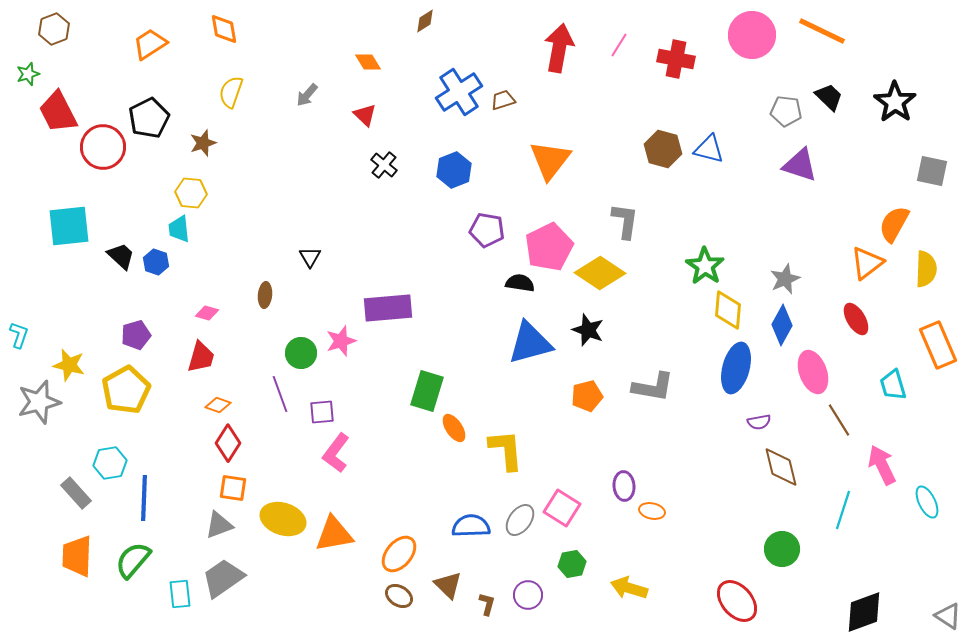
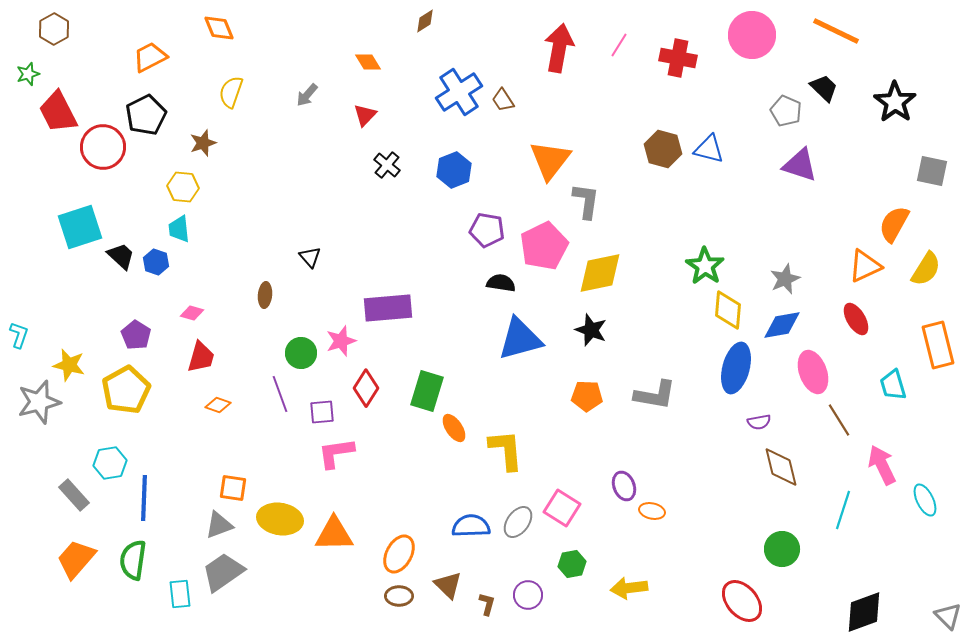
brown hexagon at (54, 29): rotated 8 degrees counterclockwise
orange diamond at (224, 29): moved 5 px left, 1 px up; rotated 12 degrees counterclockwise
orange line at (822, 31): moved 14 px right
orange trapezoid at (150, 44): moved 13 px down; rotated 6 degrees clockwise
red cross at (676, 59): moved 2 px right, 1 px up
black trapezoid at (829, 97): moved 5 px left, 9 px up
brown trapezoid at (503, 100): rotated 105 degrees counterclockwise
gray pentagon at (786, 111): rotated 16 degrees clockwise
red triangle at (365, 115): rotated 30 degrees clockwise
black pentagon at (149, 118): moved 3 px left, 3 px up
black cross at (384, 165): moved 3 px right
yellow hexagon at (191, 193): moved 8 px left, 6 px up
gray L-shape at (625, 221): moved 39 px left, 20 px up
cyan square at (69, 226): moved 11 px right, 1 px down; rotated 12 degrees counterclockwise
pink pentagon at (549, 247): moved 5 px left, 1 px up
black triangle at (310, 257): rotated 10 degrees counterclockwise
orange triangle at (867, 263): moved 2 px left, 3 px down; rotated 12 degrees clockwise
yellow semicircle at (926, 269): rotated 30 degrees clockwise
yellow diamond at (600, 273): rotated 45 degrees counterclockwise
black semicircle at (520, 283): moved 19 px left
pink diamond at (207, 313): moved 15 px left
blue diamond at (782, 325): rotated 51 degrees clockwise
black star at (588, 330): moved 3 px right
purple pentagon at (136, 335): rotated 24 degrees counterclockwise
blue triangle at (530, 343): moved 10 px left, 4 px up
orange rectangle at (938, 345): rotated 9 degrees clockwise
gray L-shape at (653, 387): moved 2 px right, 8 px down
orange pentagon at (587, 396): rotated 16 degrees clockwise
red diamond at (228, 443): moved 138 px right, 55 px up
pink L-shape at (336, 453): rotated 45 degrees clockwise
purple ellipse at (624, 486): rotated 16 degrees counterclockwise
gray rectangle at (76, 493): moved 2 px left, 2 px down
cyan ellipse at (927, 502): moved 2 px left, 2 px up
yellow ellipse at (283, 519): moved 3 px left; rotated 9 degrees counterclockwise
gray ellipse at (520, 520): moved 2 px left, 2 px down
orange triangle at (334, 534): rotated 9 degrees clockwise
orange ellipse at (399, 554): rotated 12 degrees counterclockwise
orange trapezoid at (77, 556): moved 1 px left, 3 px down; rotated 39 degrees clockwise
green semicircle at (133, 560): rotated 33 degrees counterclockwise
gray trapezoid at (223, 578): moved 6 px up
yellow arrow at (629, 588): rotated 24 degrees counterclockwise
brown ellipse at (399, 596): rotated 32 degrees counterclockwise
red ellipse at (737, 601): moved 5 px right
gray triangle at (948, 616): rotated 12 degrees clockwise
